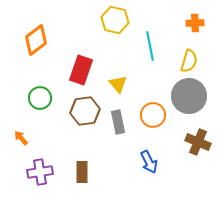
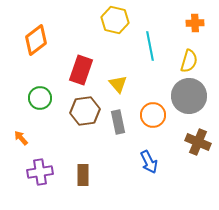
brown rectangle: moved 1 px right, 3 px down
